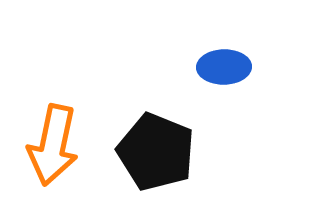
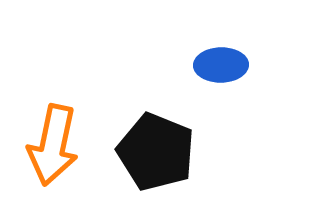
blue ellipse: moved 3 px left, 2 px up
